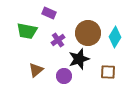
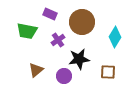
purple rectangle: moved 1 px right, 1 px down
brown circle: moved 6 px left, 11 px up
black star: rotated 10 degrees clockwise
